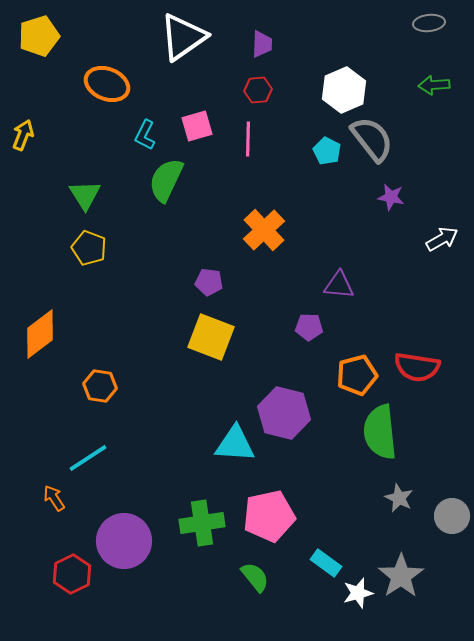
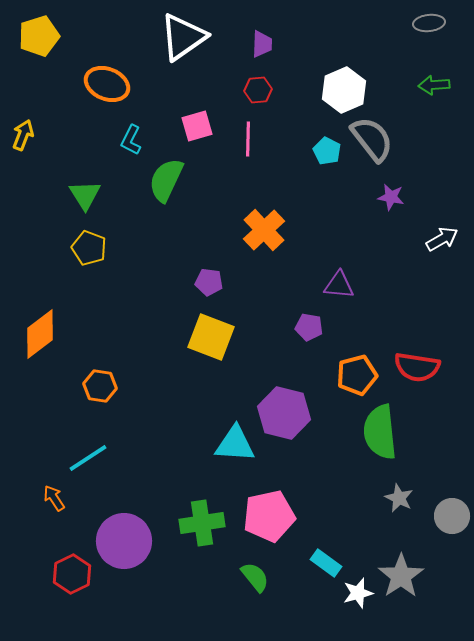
cyan L-shape at (145, 135): moved 14 px left, 5 px down
purple pentagon at (309, 327): rotated 8 degrees clockwise
